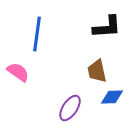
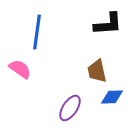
black L-shape: moved 1 px right, 3 px up
blue line: moved 2 px up
pink semicircle: moved 2 px right, 3 px up
